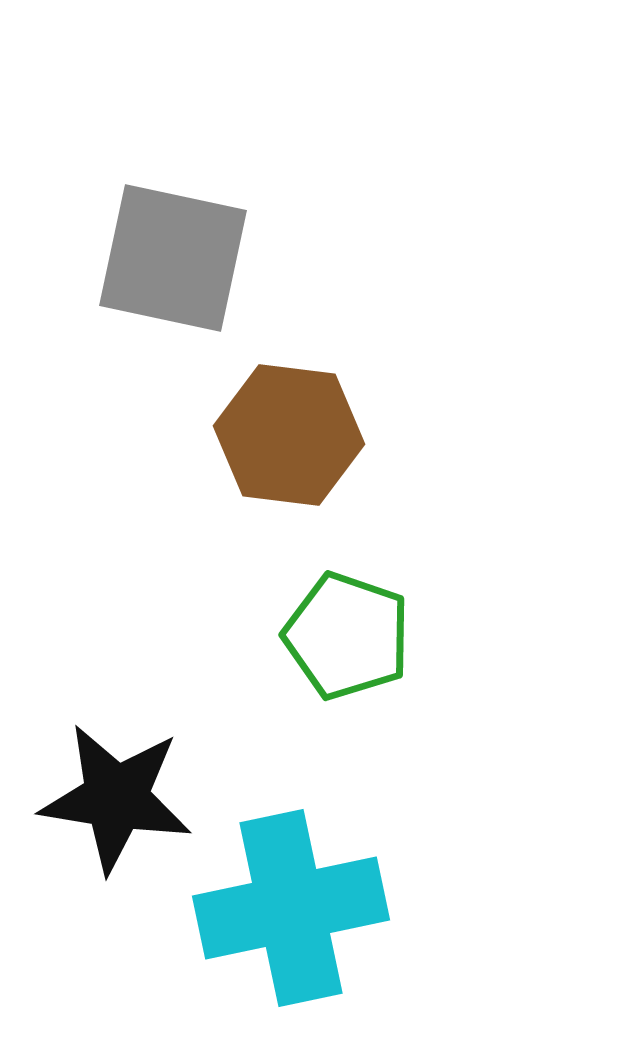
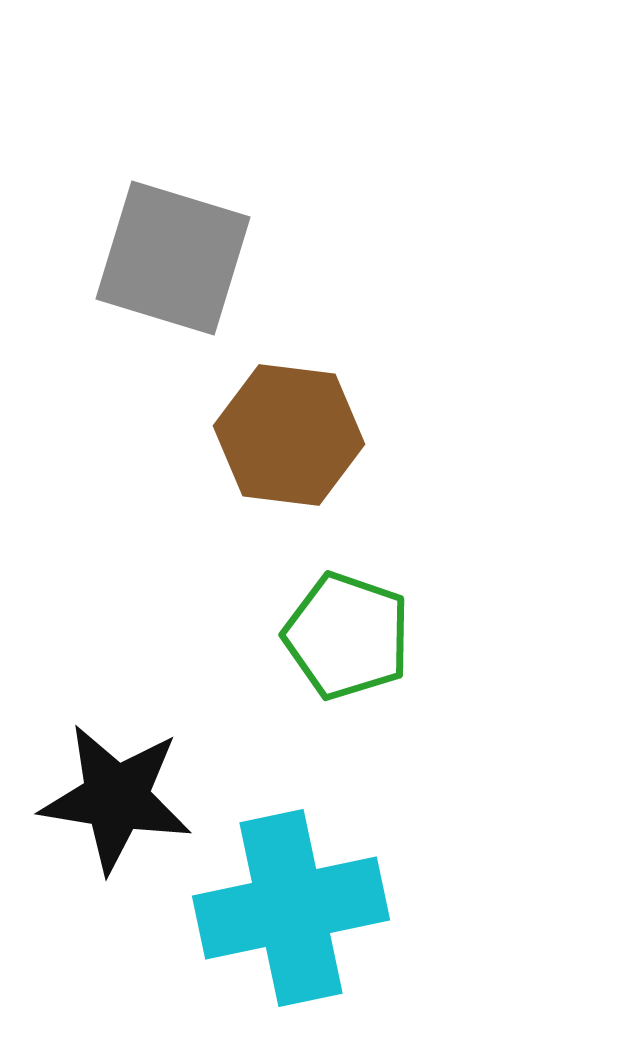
gray square: rotated 5 degrees clockwise
